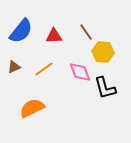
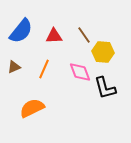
brown line: moved 2 px left, 3 px down
orange line: rotated 30 degrees counterclockwise
